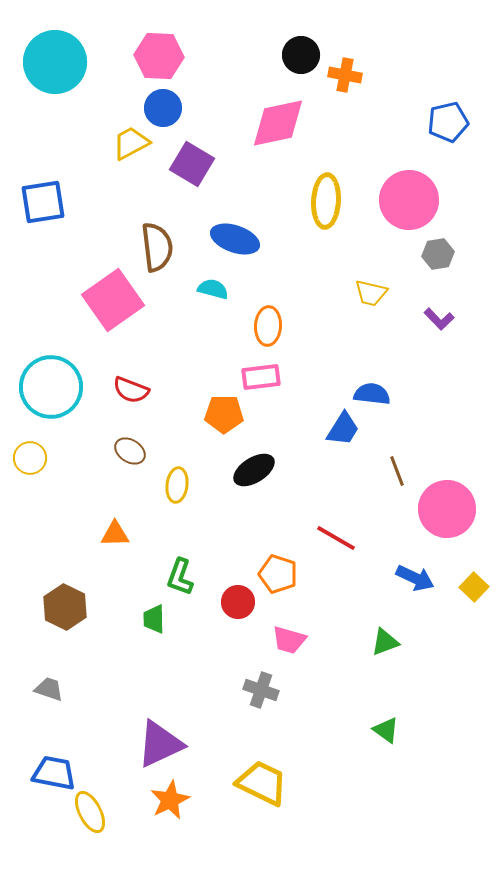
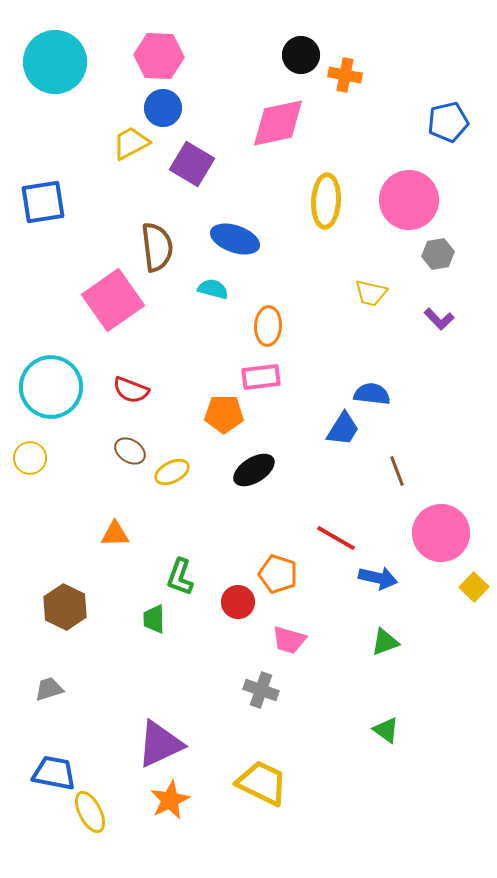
yellow ellipse at (177, 485): moved 5 px left, 13 px up; rotated 56 degrees clockwise
pink circle at (447, 509): moved 6 px left, 24 px down
blue arrow at (415, 578): moved 37 px left; rotated 12 degrees counterclockwise
gray trapezoid at (49, 689): rotated 36 degrees counterclockwise
